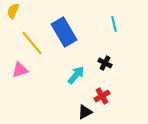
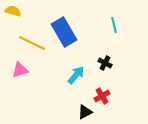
yellow semicircle: rotated 84 degrees clockwise
cyan line: moved 1 px down
yellow line: rotated 24 degrees counterclockwise
